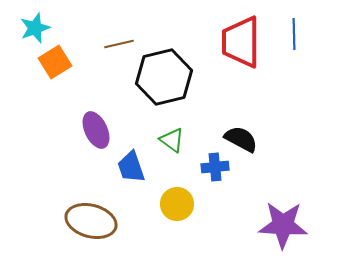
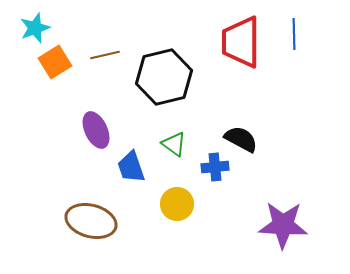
brown line: moved 14 px left, 11 px down
green triangle: moved 2 px right, 4 px down
